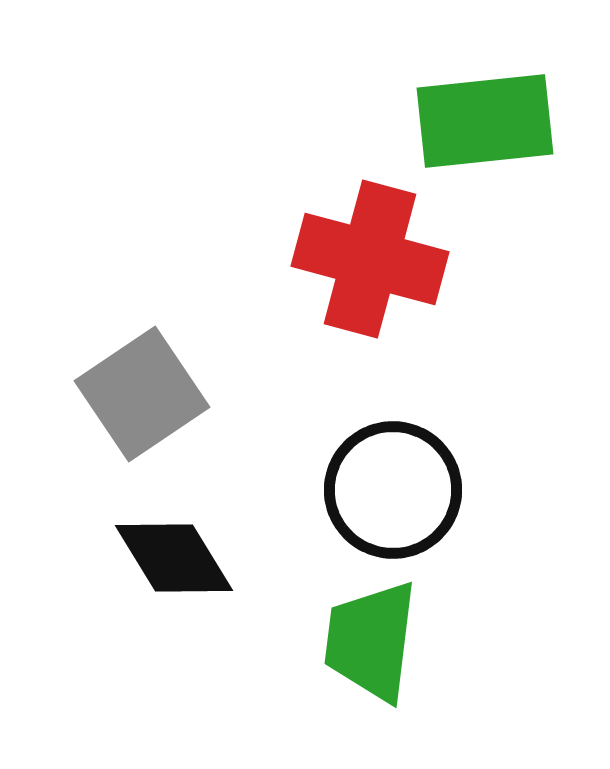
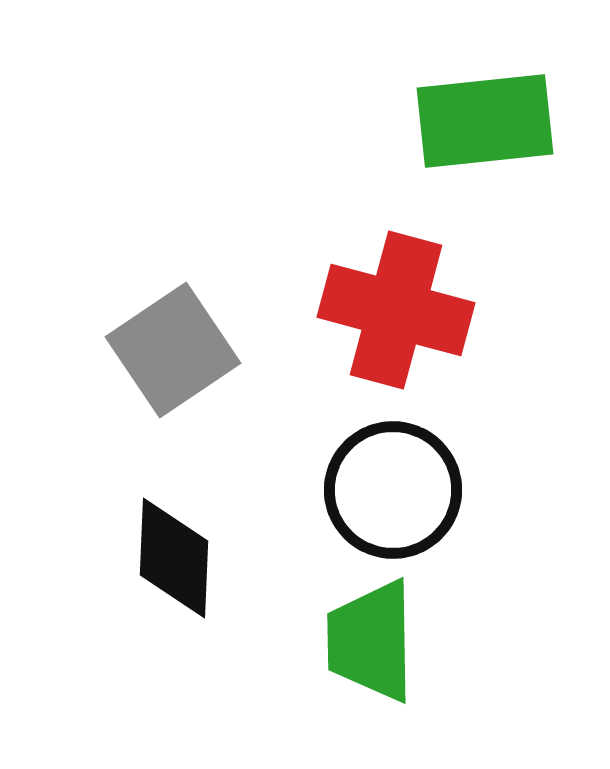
red cross: moved 26 px right, 51 px down
gray square: moved 31 px right, 44 px up
black diamond: rotated 34 degrees clockwise
green trapezoid: rotated 8 degrees counterclockwise
